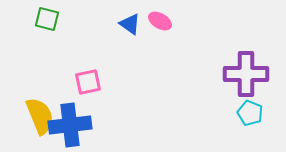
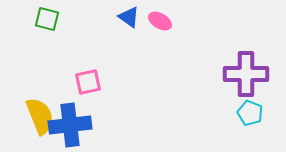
blue triangle: moved 1 px left, 7 px up
